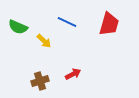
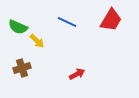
red trapezoid: moved 2 px right, 4 px up; rotated 15 degrees clockwise
yellow arrow: moved 7 px left
red arrow: moved 4 px right
brown cross: moved 18 px left, 13 px up
